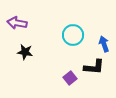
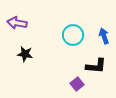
blue arrow: moved 8 px up
black star: moved 2 px down
black L-shape: moved 2 px right, 1 px up
purple square: moved 7 px right, 6 px down
